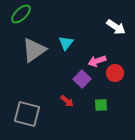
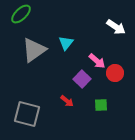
pink arrow: rotated 120 degrees counterclockwise
